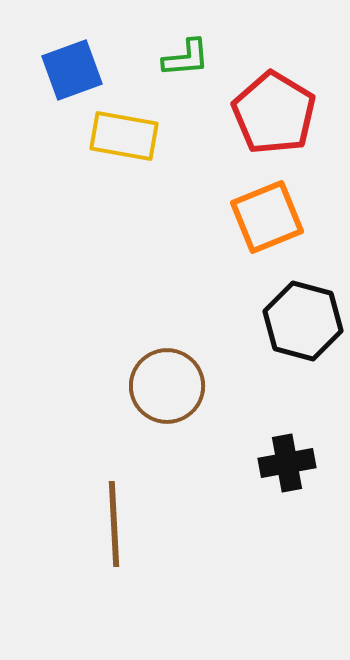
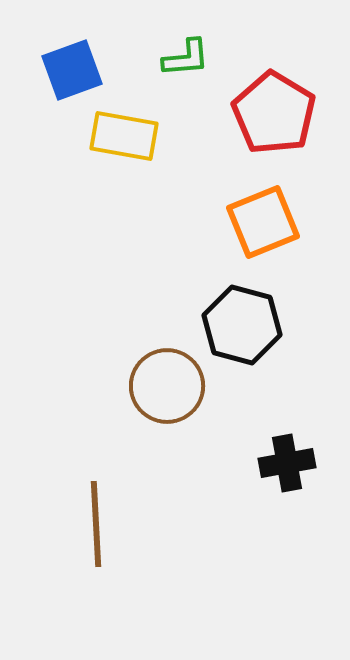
orange square: moved 4 px left, 5 px down
black hexagon: moved 61 px left, 4 px down
brown line: moved 18 px left
